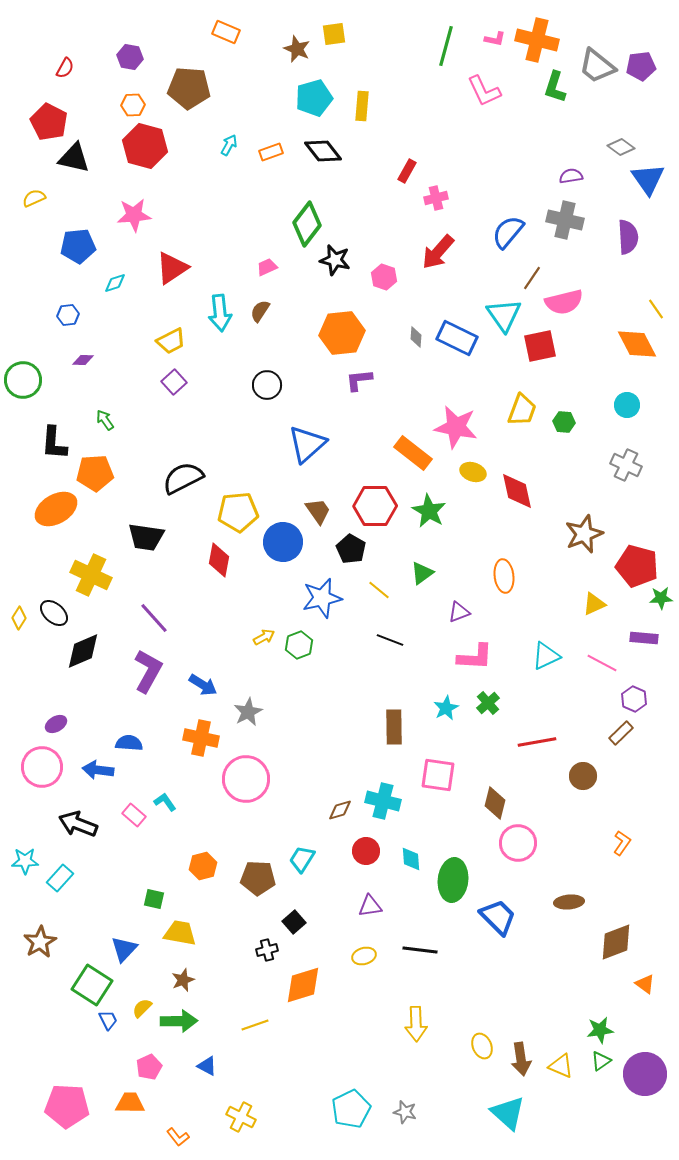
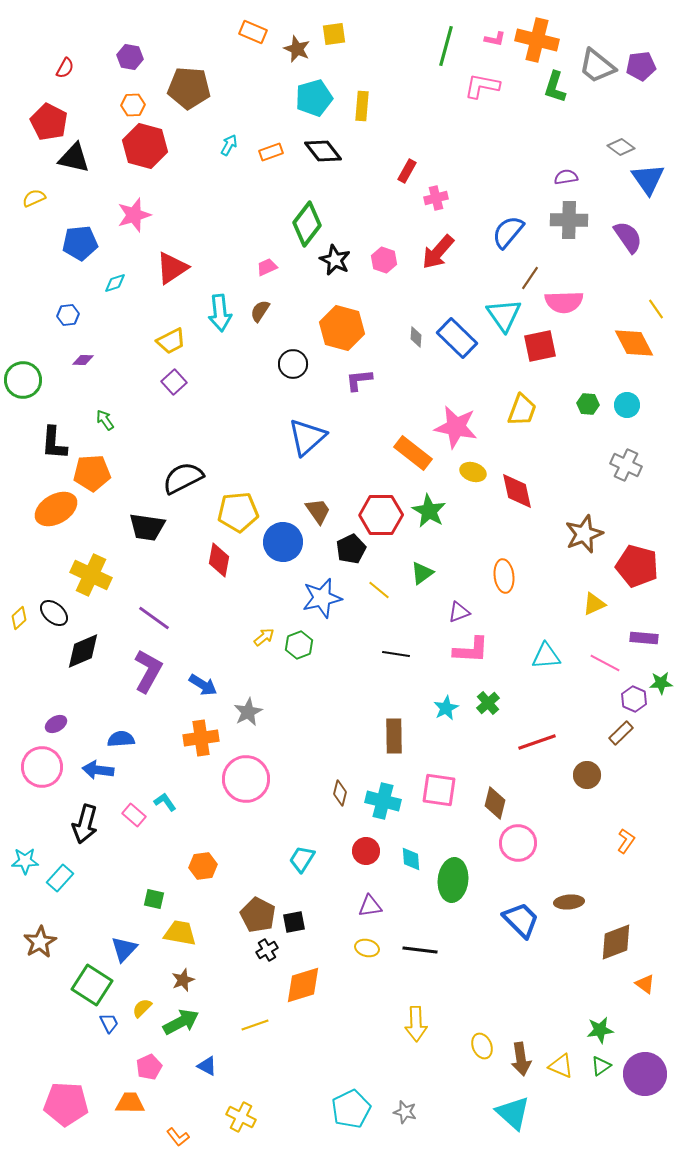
orange rectangle at (226, 32): moved 27 px right
pink L-shape at (484, 91): moved 2 px left, 5 px up; rotated 126 degrees clockwise
purple semicircle at (571, 176): moved 5 px left, 1 px down
pink star at (134, 215): rotated 12 degrees counterclockwise
gray cross at (565, 220): moved 4 px right; rotated 12 degrees counterclockwise
purple semicircle at (628, 237): rotated 32 degrees counterclockwise
blue pentagon at (78, 246): moved 2 px right, 3 px up
black star at (335, 260): rotated 12 degrees clockwise
pink hexagon at (384, 277): moved 17 px up
brown line at (532, 278): moved 2 px left
pink semicircle at (564, 302): rotated 12 degrees clockwise
orange hexagon at (342, 333): moved 5 px up; rotated 21 degrees clockwise
blue rectangle at (457, 338): rotated 18 degrees clockwise
orange diamond at (637, 344): moved 3 px left, 1 px up
black circle at (267, 385): moved 26 px right, 21 px up
green hexagon at (564, 422): moved 24 px right, 18 px up
blue triangle at (307, 444): moved 7 px up
orange pentagon at (95, 473): moved 3 px left
red hexagon at (375, 506): moved 6 px right, 9 px down
black trapezoid at (146, 537): moved 1 px right, 10 px up
black pentagon at (351, 549): rotated 16 degrees clockwise
green star at (661, 598): moved 85 px down
yellow diamond at (19, 618): rotated 15 degrees clockwise
purple line at (154, 618): rotated 12 degrees counterclockwise
yellow arrow at (264, 637): rotated 10 degrees counterclockwise
black line at (390, 640): moved 6 px right, 14 px down; rotated 12 degrees counterclockwise
cyan triangle at (546, 656): rotated 20 degrees clockwise
pink L-shape at (475, 657): moved 4 px left, 7 px up
pink line at (602, 663): moved 3 px right
brown rectangle at (394, 727): moved 9 px down
orange cross at (201, 738): rotated 20 degrees counterclockwise
red line at (537, 742): rotated 9 degrees counterclockwise
blue semicircle at (129, 743): moved 8 px left, 4 px up; rotated 8 degrees counterclockwise
pink square at (438, 775): moved 1 px right, 15 px down
brown circle at (583, 776): moved 4 px right, 1 px up
brown diamond at (340, 810): moved 17 px up; rotated 60 degrees counterclockwise
black arrow at (78, 824): moved 7 px right; rotated 96 degrees counterclockwise
orange L-shape at (622, 843): moved 4 px right, 2 px up
orange hexagon at (203, 866): rotated 8 degrees clockwise
brown pentagon at (258, 878): moved 37 px down; rotated 24 degrees clockwise
blue trapezoid at (498, 917): moved 23 px right, 3 px down
black square at (294, 922): rotated 30 degrees clockwise
black cross at (267, 950): rotated 15 degrees counterclockwise
yellow ellipse at (364, 956): moved 3 px right, 8 px up; rotated 30 degrees clockwise
blue trapezoid at (108, 1020): moved 1 px right, 3 px down
green arrow at (179, 1021): moved 2 px right, 1 px down; rotated 27 degrees counterclockwise
green triangle at (601, 1061): moved 5 px down
pink pentagon at (67, 1106): moved 1 px left, 2 px up
cyan triangle at (508, 1113): moved 5 px right
